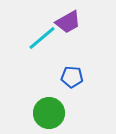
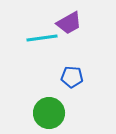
purple trapezoid: moved 1 px right, 1 px down
cyan line: rotated 32 degrees clockwise
